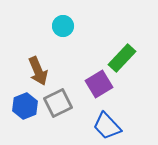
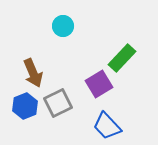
brown arrow: moved 5 px left, 2 px down
